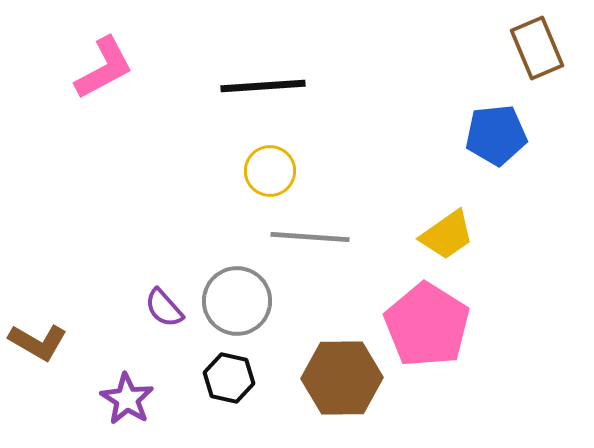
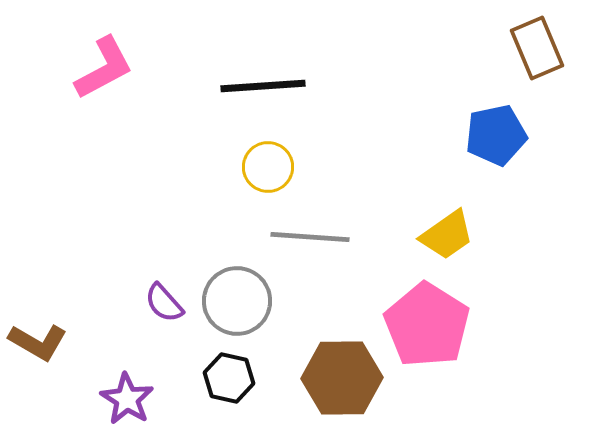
blue pentagon: rotated 6 degrees counterclockwise
yellow circle: moved 2 px left, 4 px up
purple semicircle: moved 5 px up
